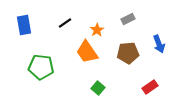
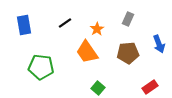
gray rectangle: rotated 40 degrees counterclockwise
orange star: moved 1 px up
